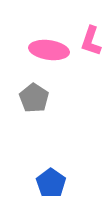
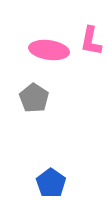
pink L-shape: rotated 8 degrees counterclockwise
